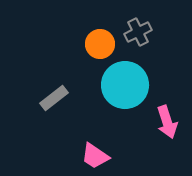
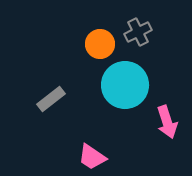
gray rectangle: moved 3 px left, 1 px down
pink trapezoid: moved 3 px left, 1 px down
